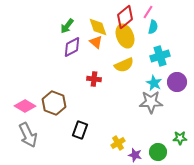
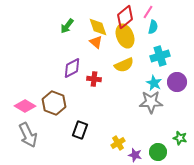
purple diamond: moved 21 px down
green star: rotated 16 degrees clockwise
